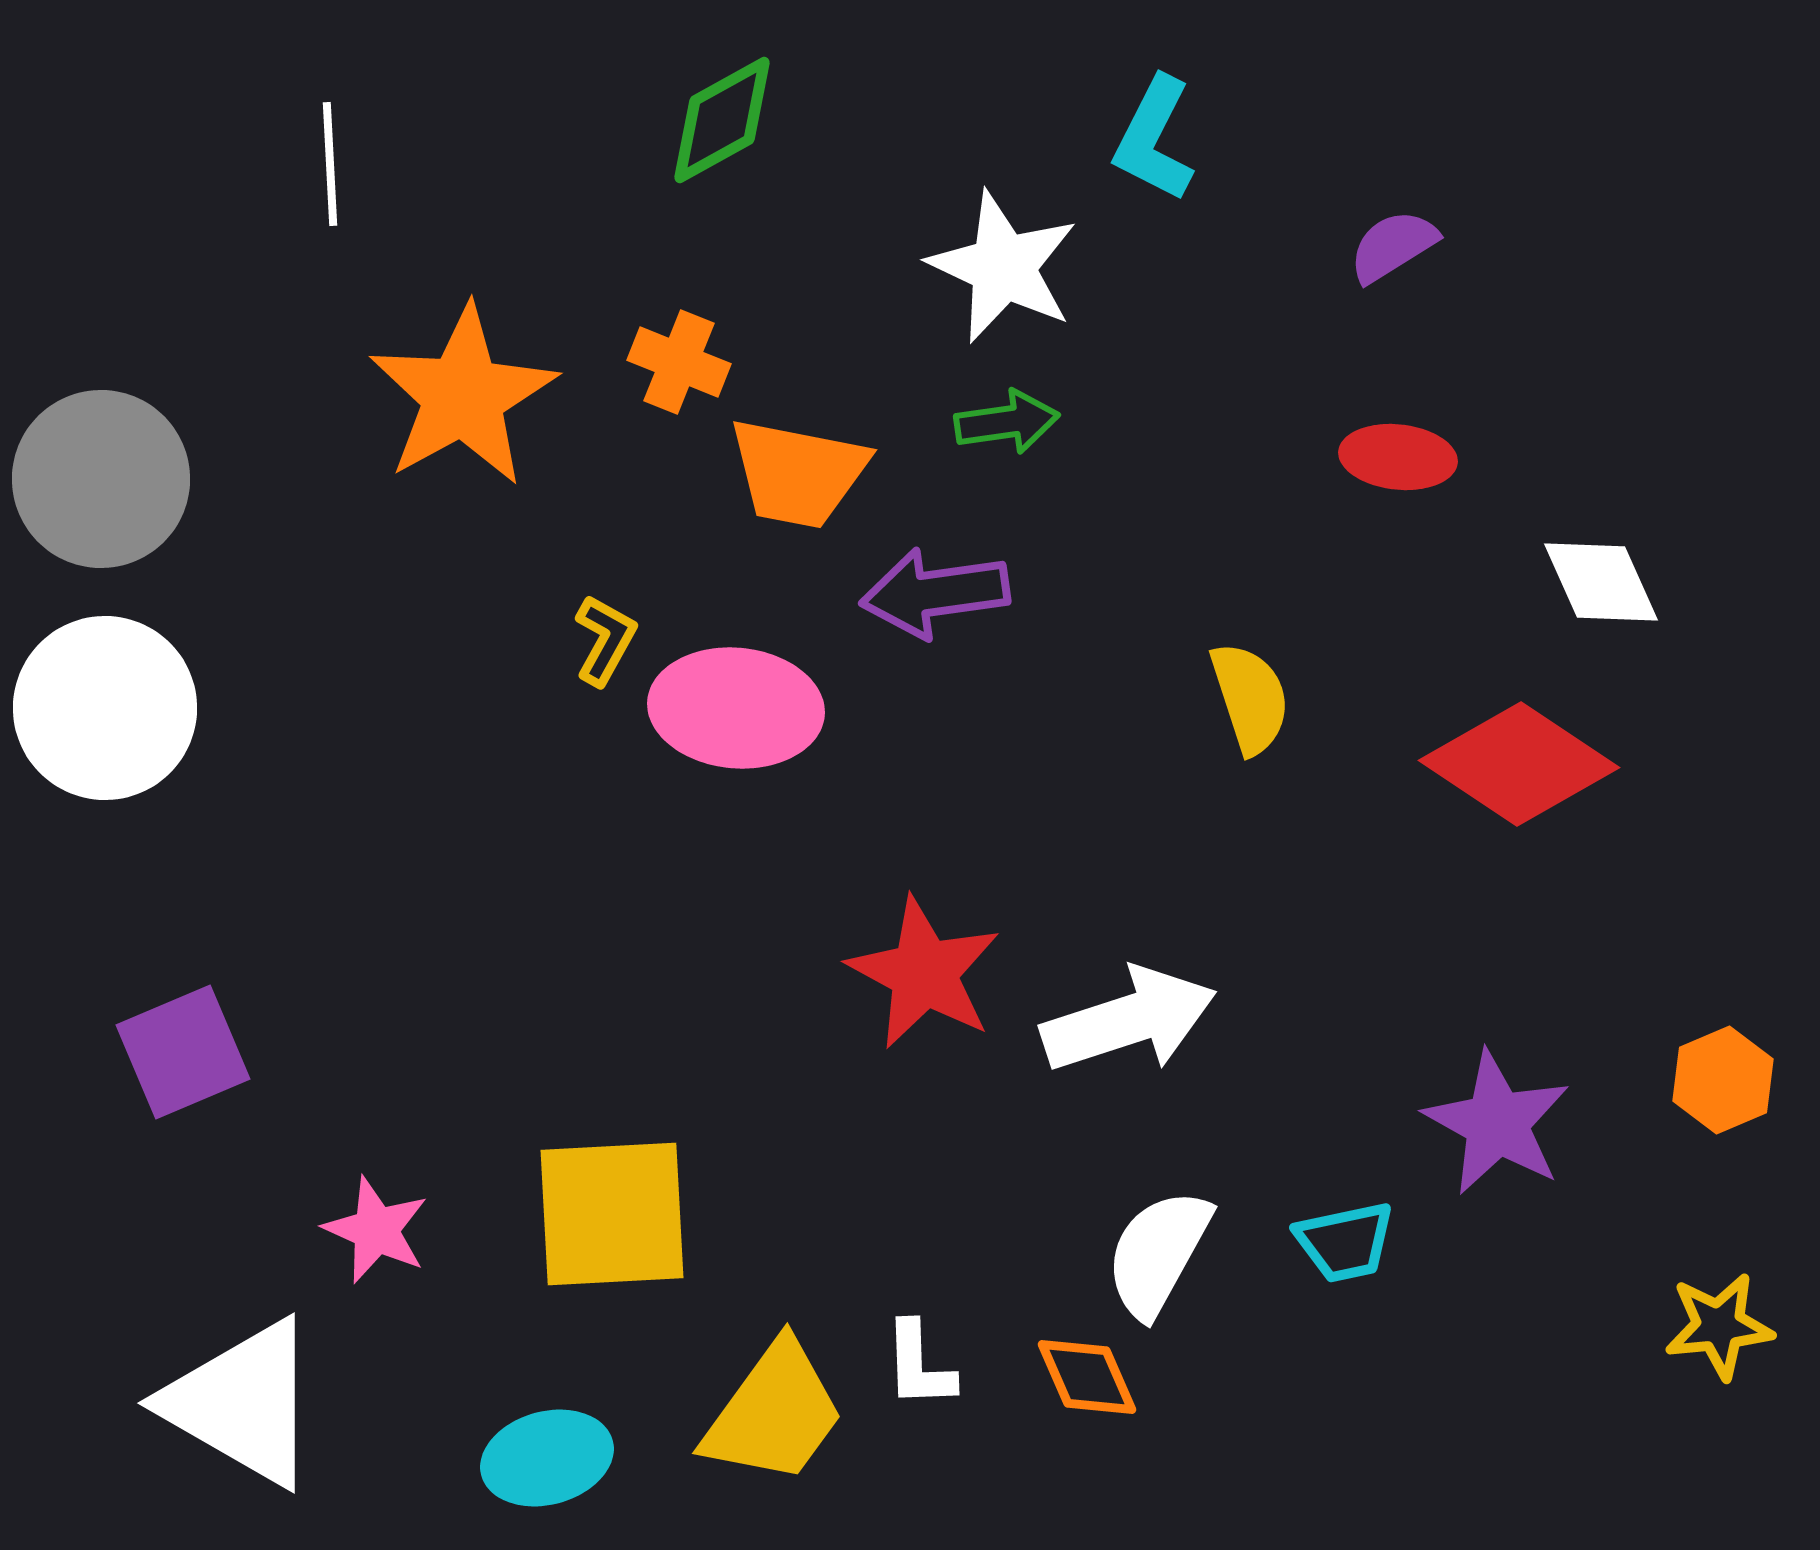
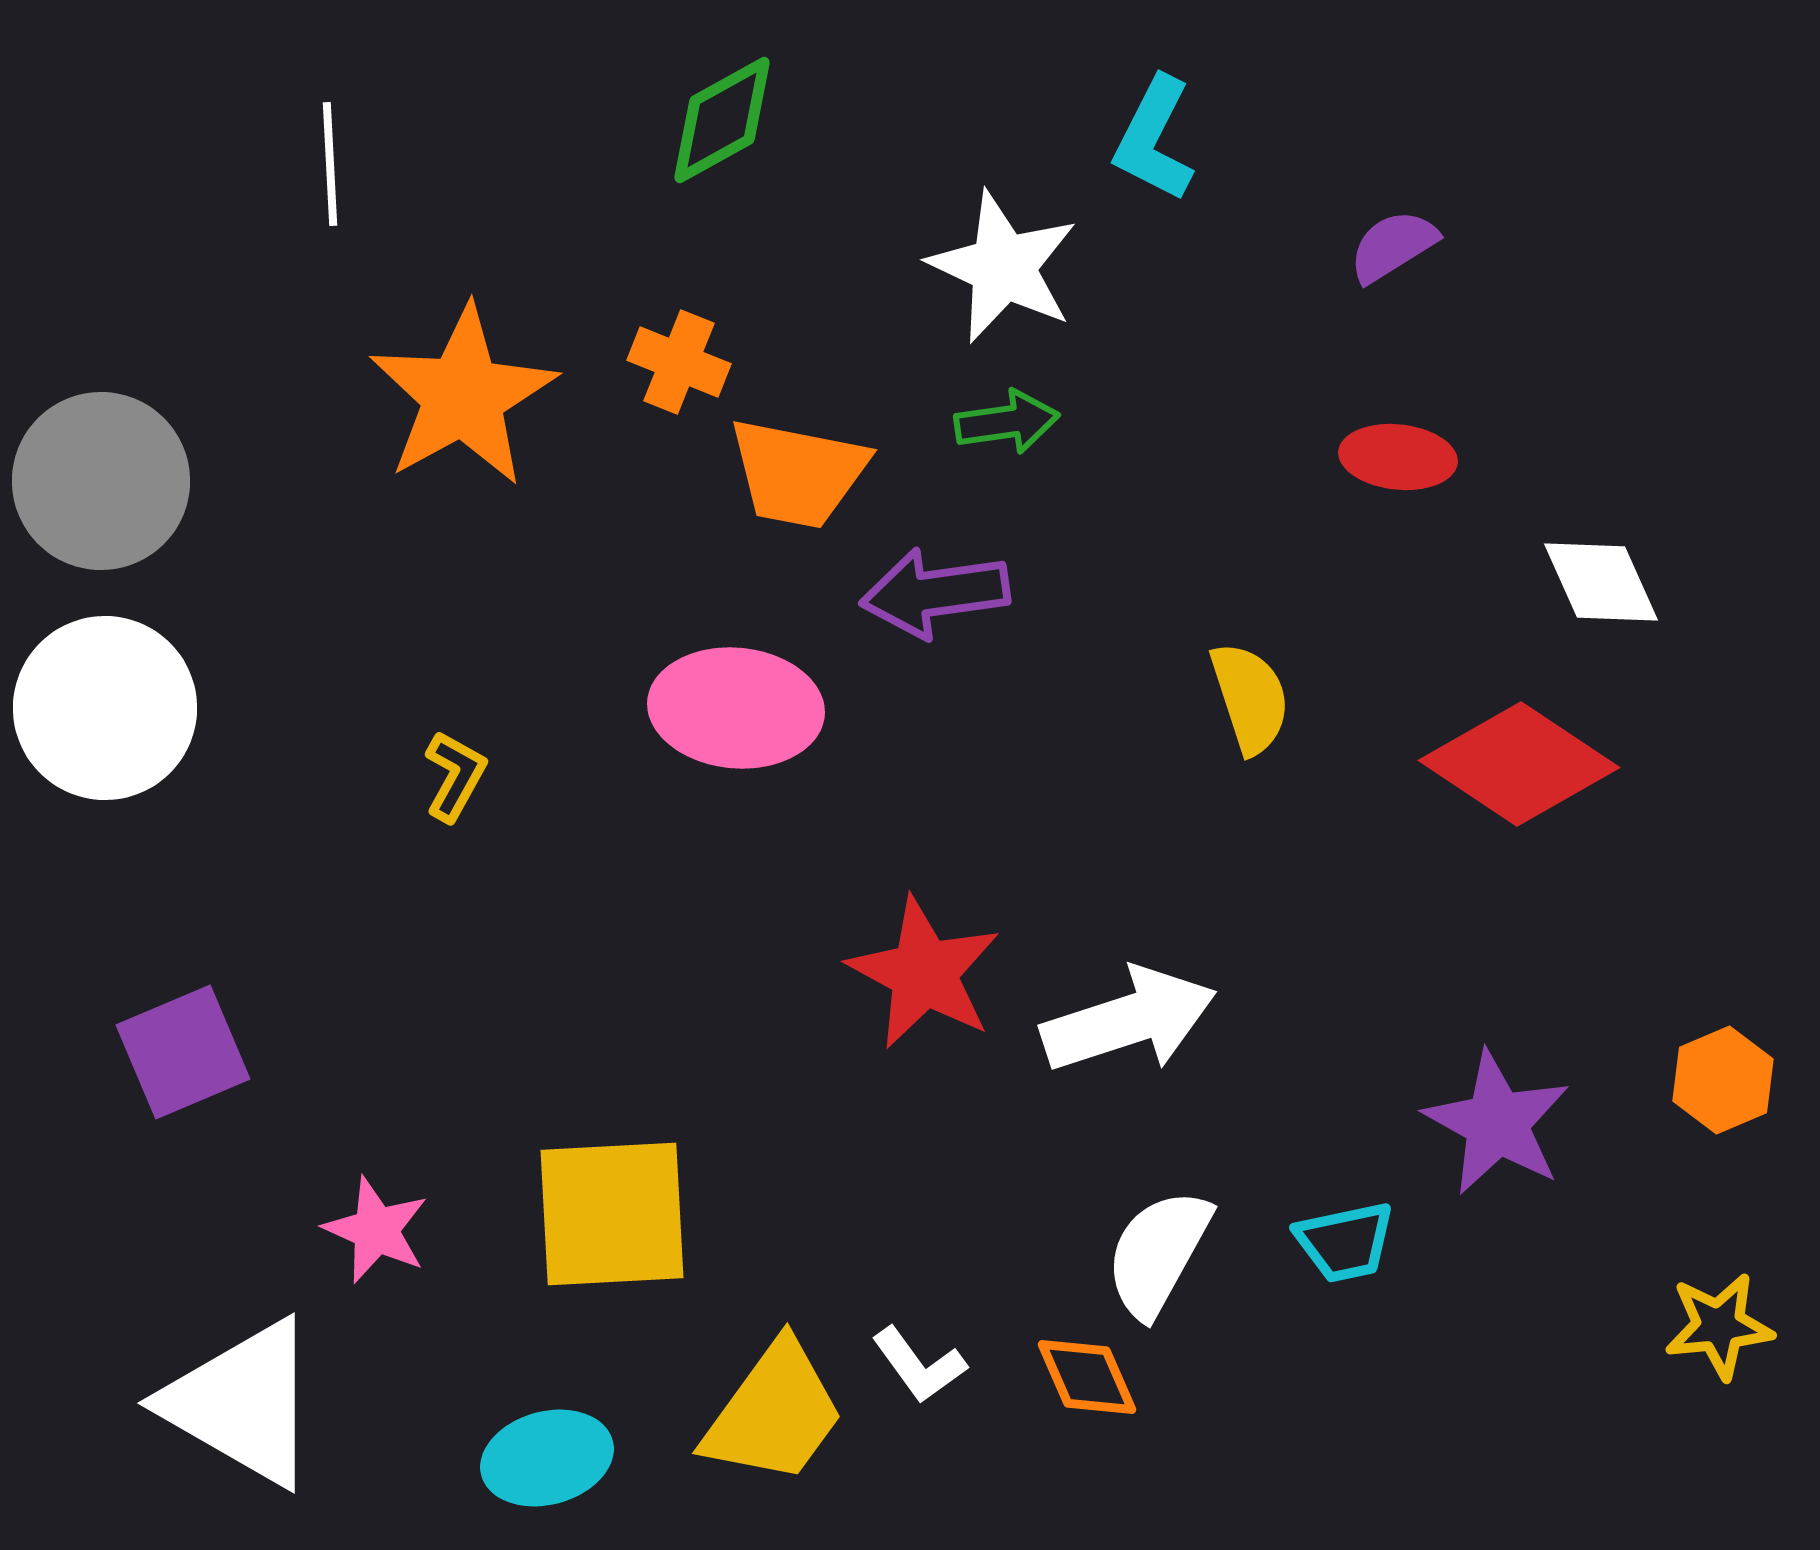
gray circle: moved 2 px down
yellow L-shape: moved 150 px left, 136 px down
white L-shape: rotated 34 degrees counterclockwise
